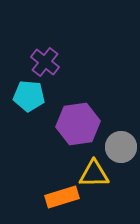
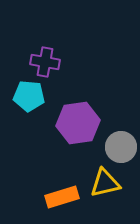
purple cross: rotated 28 degrees counterclockwise
purple hexagon: moved 1 px up
yellow triangle: moved 11 px right, 9 px down; rotated 12 degrees counterclockwise
